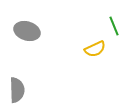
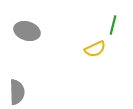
green line: moved 1 px left, 1 px up; rotated 36 degrees clockwise
gray semicircle: moved 2 px down
